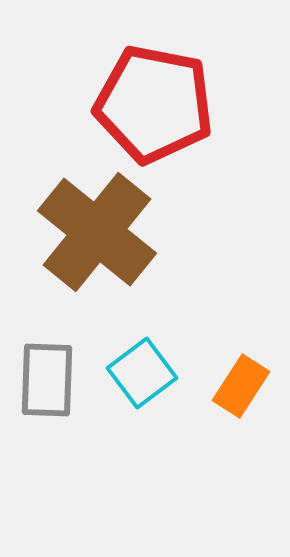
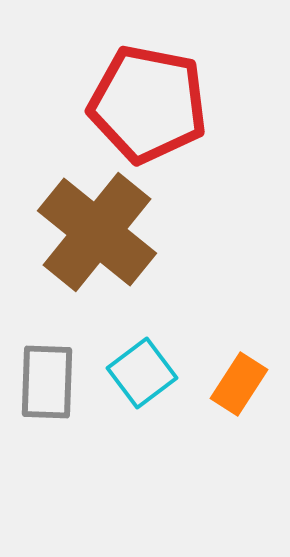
red pentagon: moved 6 px left
gray rectangle: moved 2 px down
orange rectangle: moved 2 px left, 2 px up
